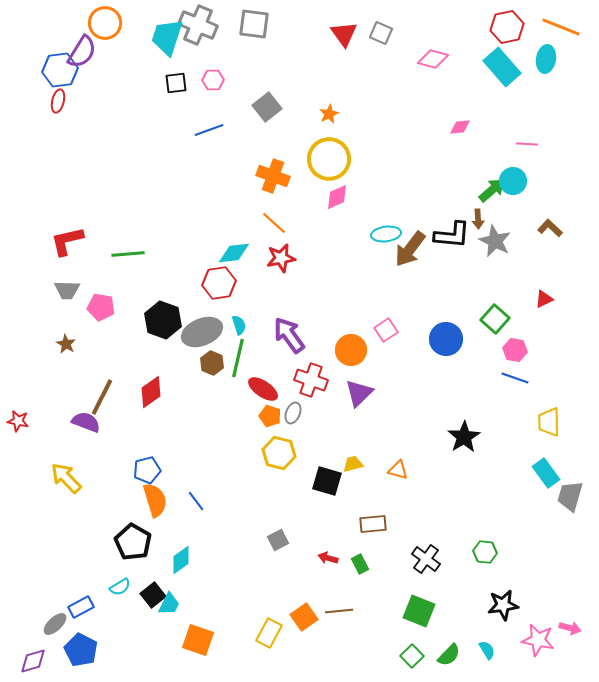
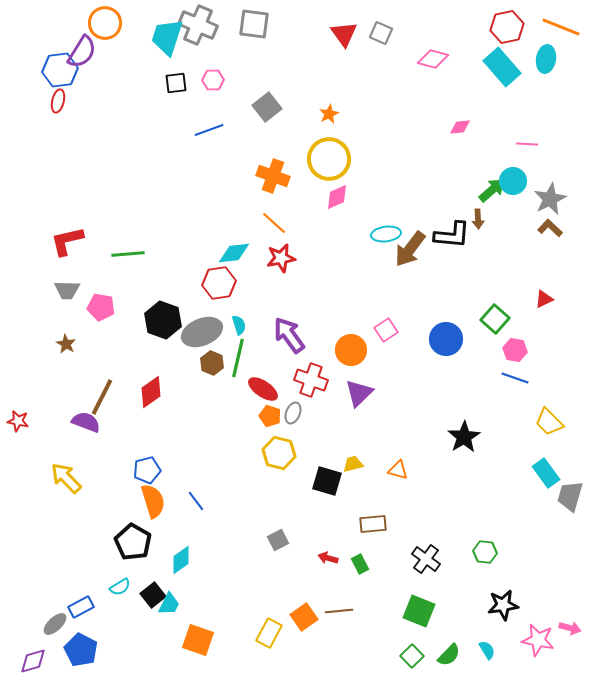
gray star at (495, 241): moved 55 px right, 42 px up; rotated 20 degrees clockwise
yellow trapezoid at (549, 422): rotated 44 degrees counterclockwise
orange semicircle at (155, 500): moved 2 px left, 1 px down
